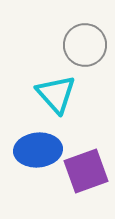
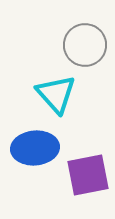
blue ellipse: moved 3 px left, 2 px up
purple square: moved 2 px right, 4 px down; rotated 9 degrees clockwise
